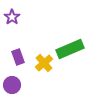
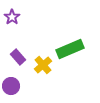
purple rectangle: rotated 21 degrees counterclockwise
yellow cross: moved 1 px left, 2 px down
purple circle: moved 1 px left, 1 px down
